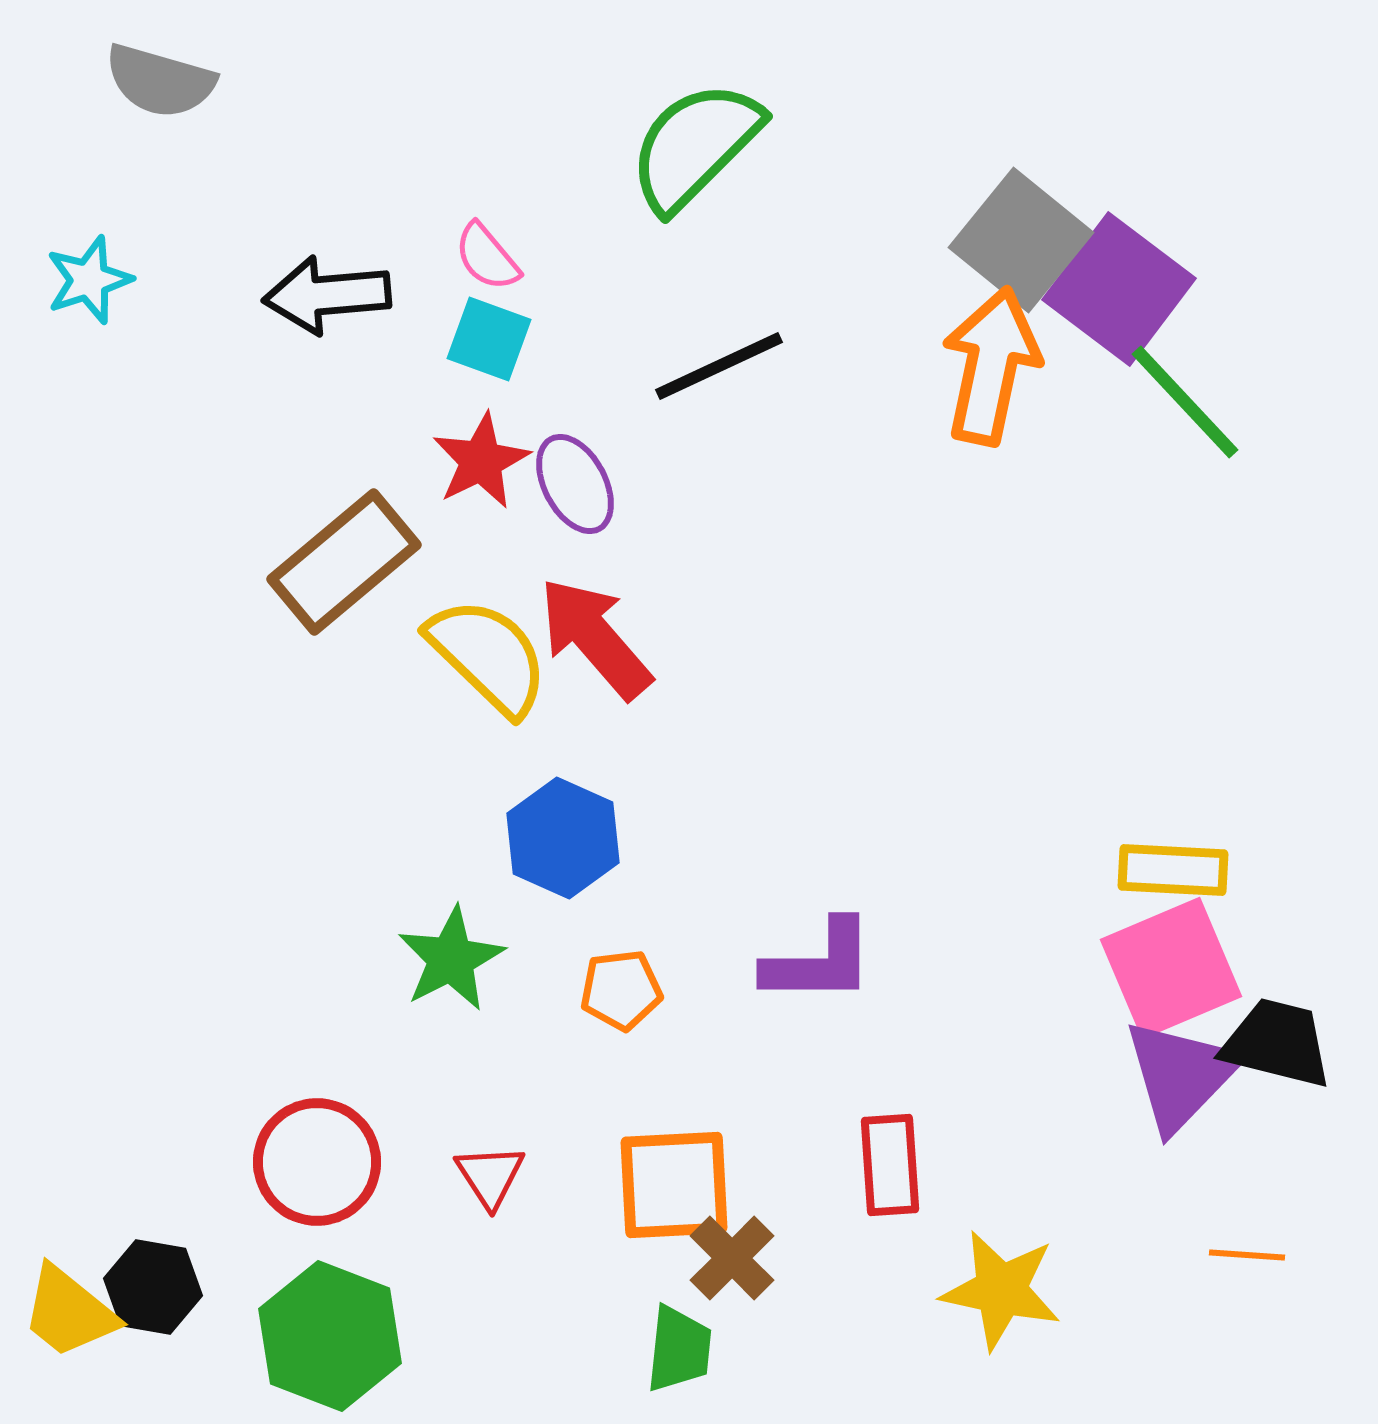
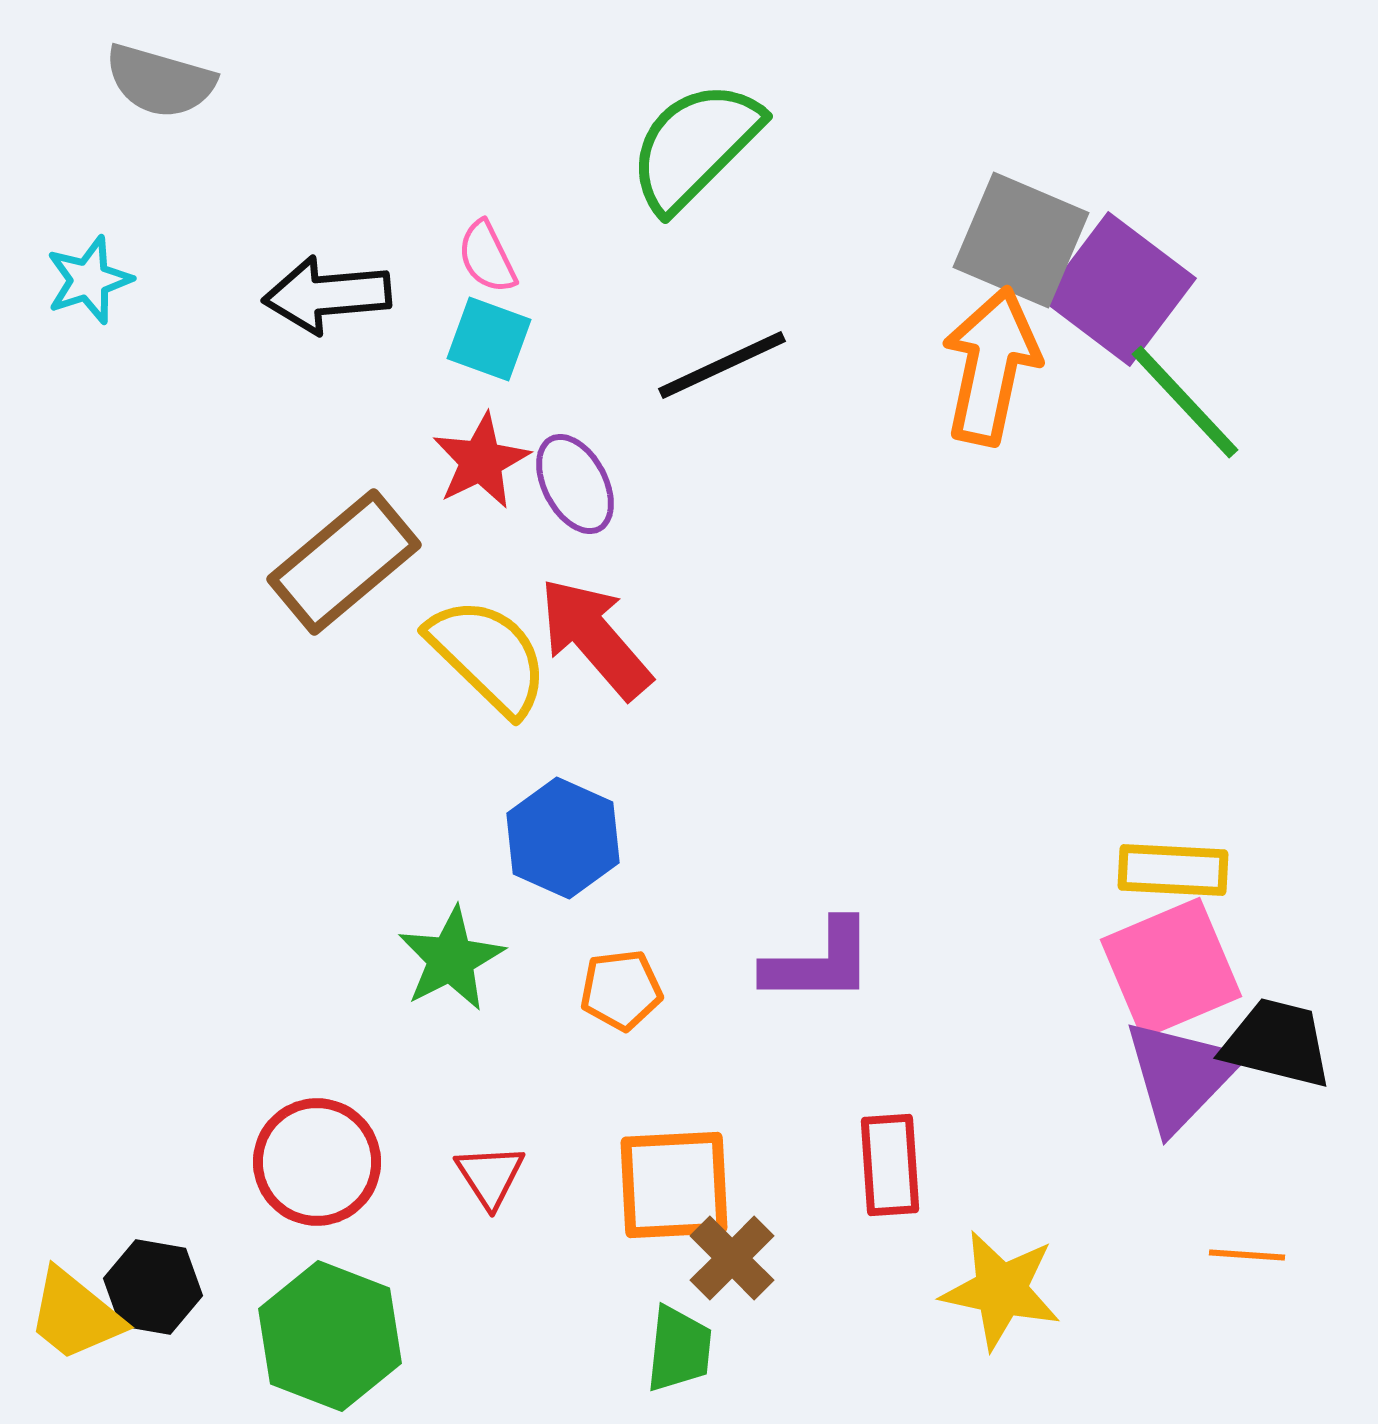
gray square: rotated 16 degrees counterclockwise
pink semicircle: rotated 14 degrees clockwise
black line: moved 3 px right, 1 px up
yellow trapezoid: moved 6 px right, 3 px down
